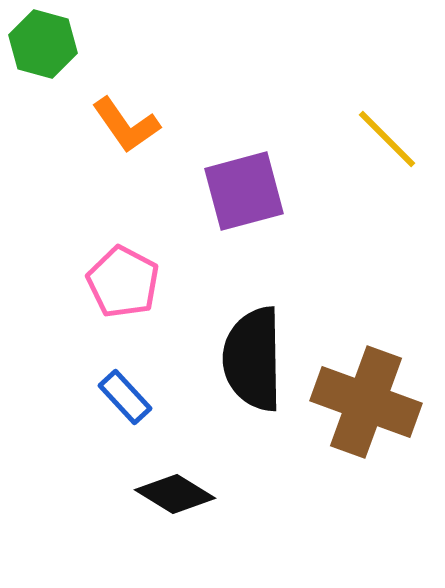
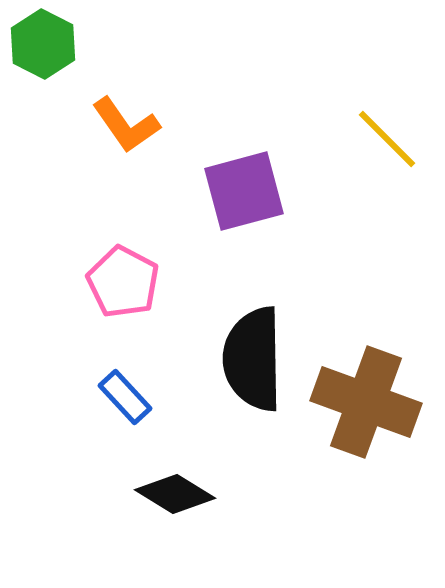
green hexagon: rotated 12 degrees clockwise
